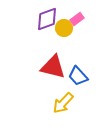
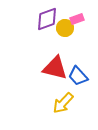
pink rectangle: rotated 16 degrees clockwise
yellow circle: moved 1 px right
red triangle: moved 2 px right, 1 px down
